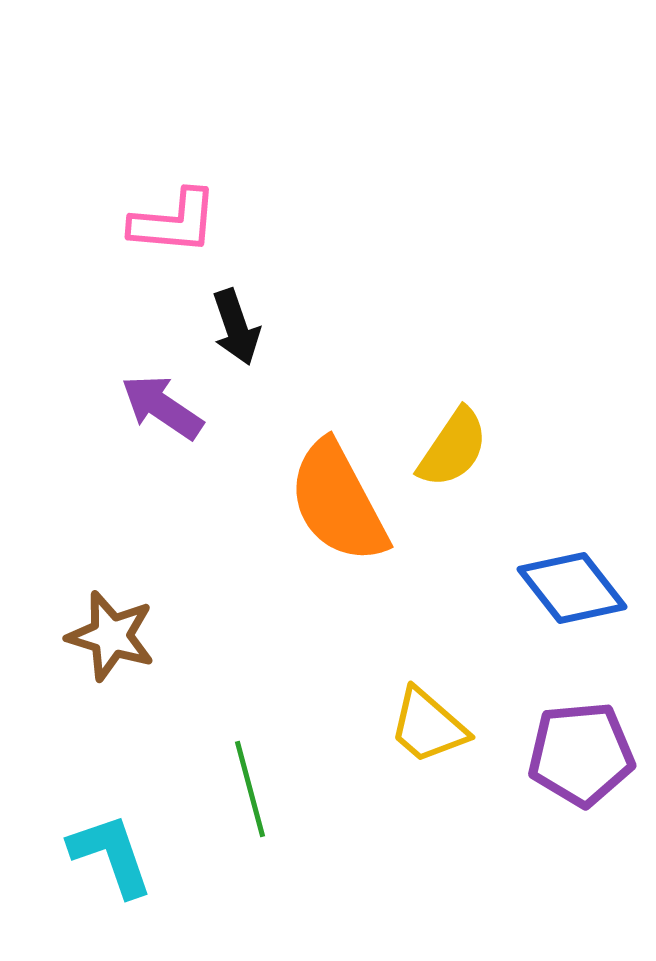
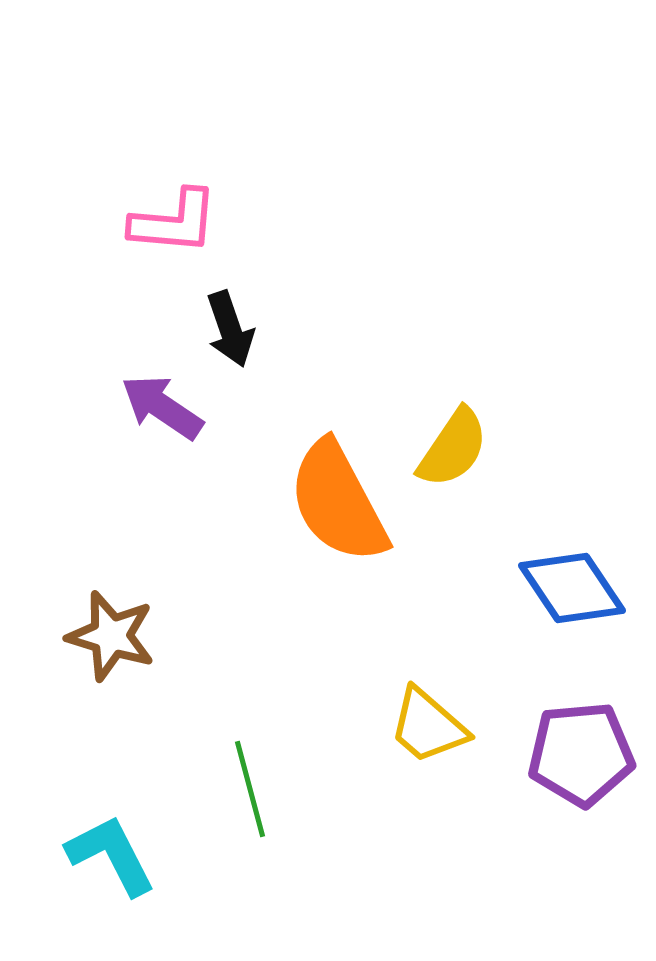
black arrow: moved 6 px left, 2 px down
blue diamond: rotated 4 degrees clockwise
cyan L-shape: rotated 8 degrees counterclockwise
